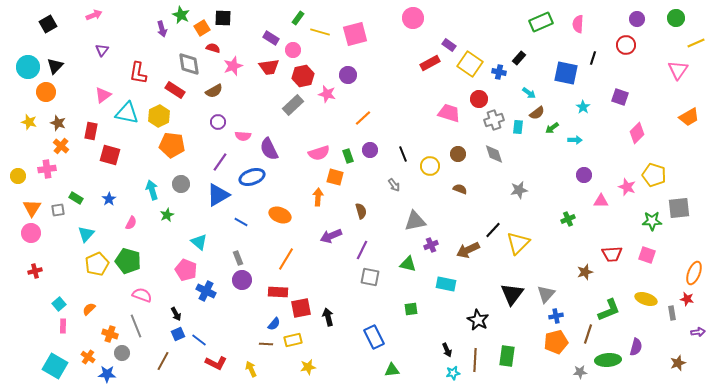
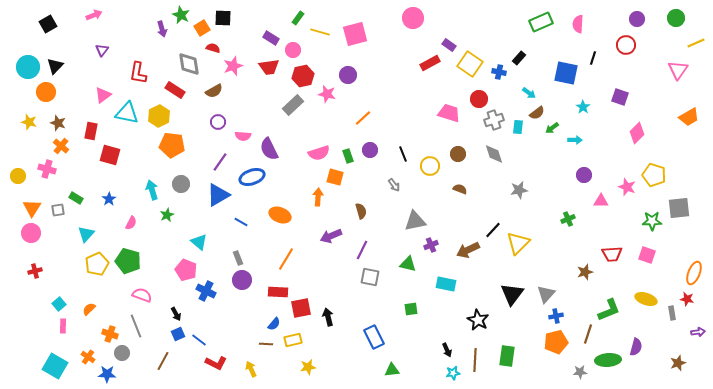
pink cross at (47, 169): rotated 24 degrees clockwise
